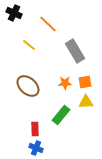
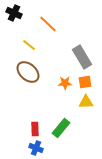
gray rectangle: moved 7 px right, 6 px down
brown ellipse: moved 14 px up
green rectangle: moved 13 px down
